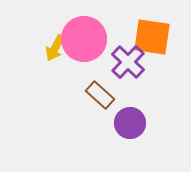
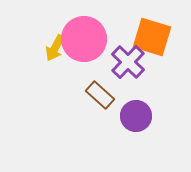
orange square: rotated 9 degrees clockwise
purple circle: moved 6 px right, 7 px up
